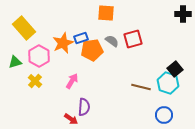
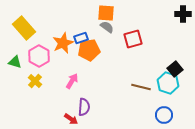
gray semicircle: moved 5 px left, 14 px up
orange pentagon: moved 3 px left
green triangle: rotated 32 degrees clockwise
